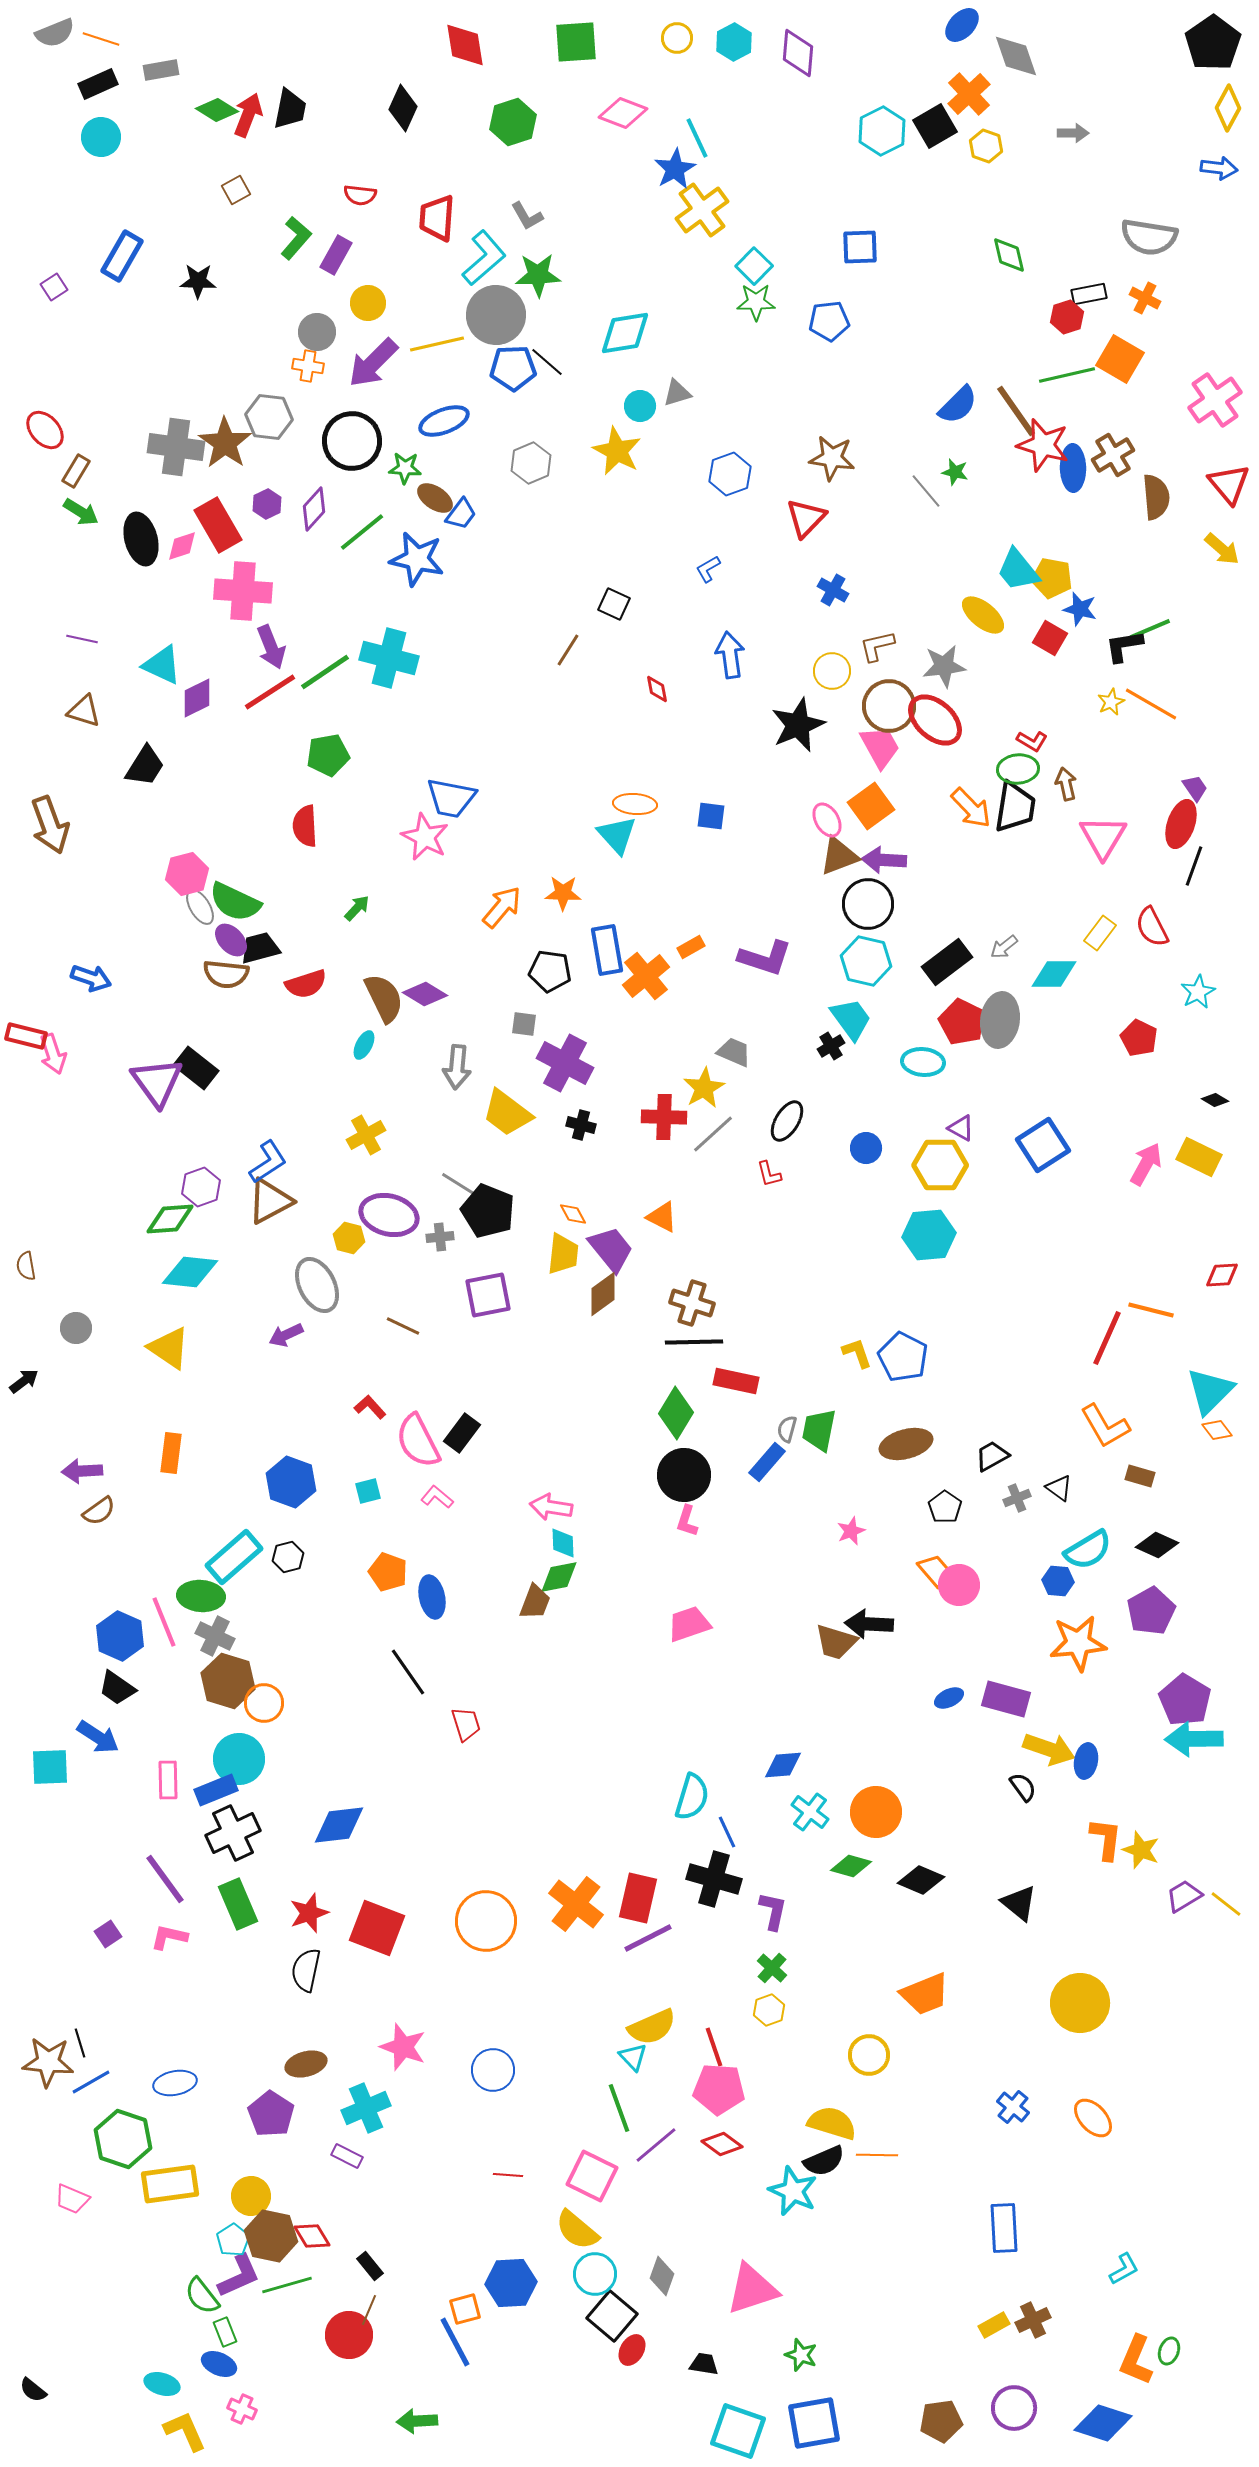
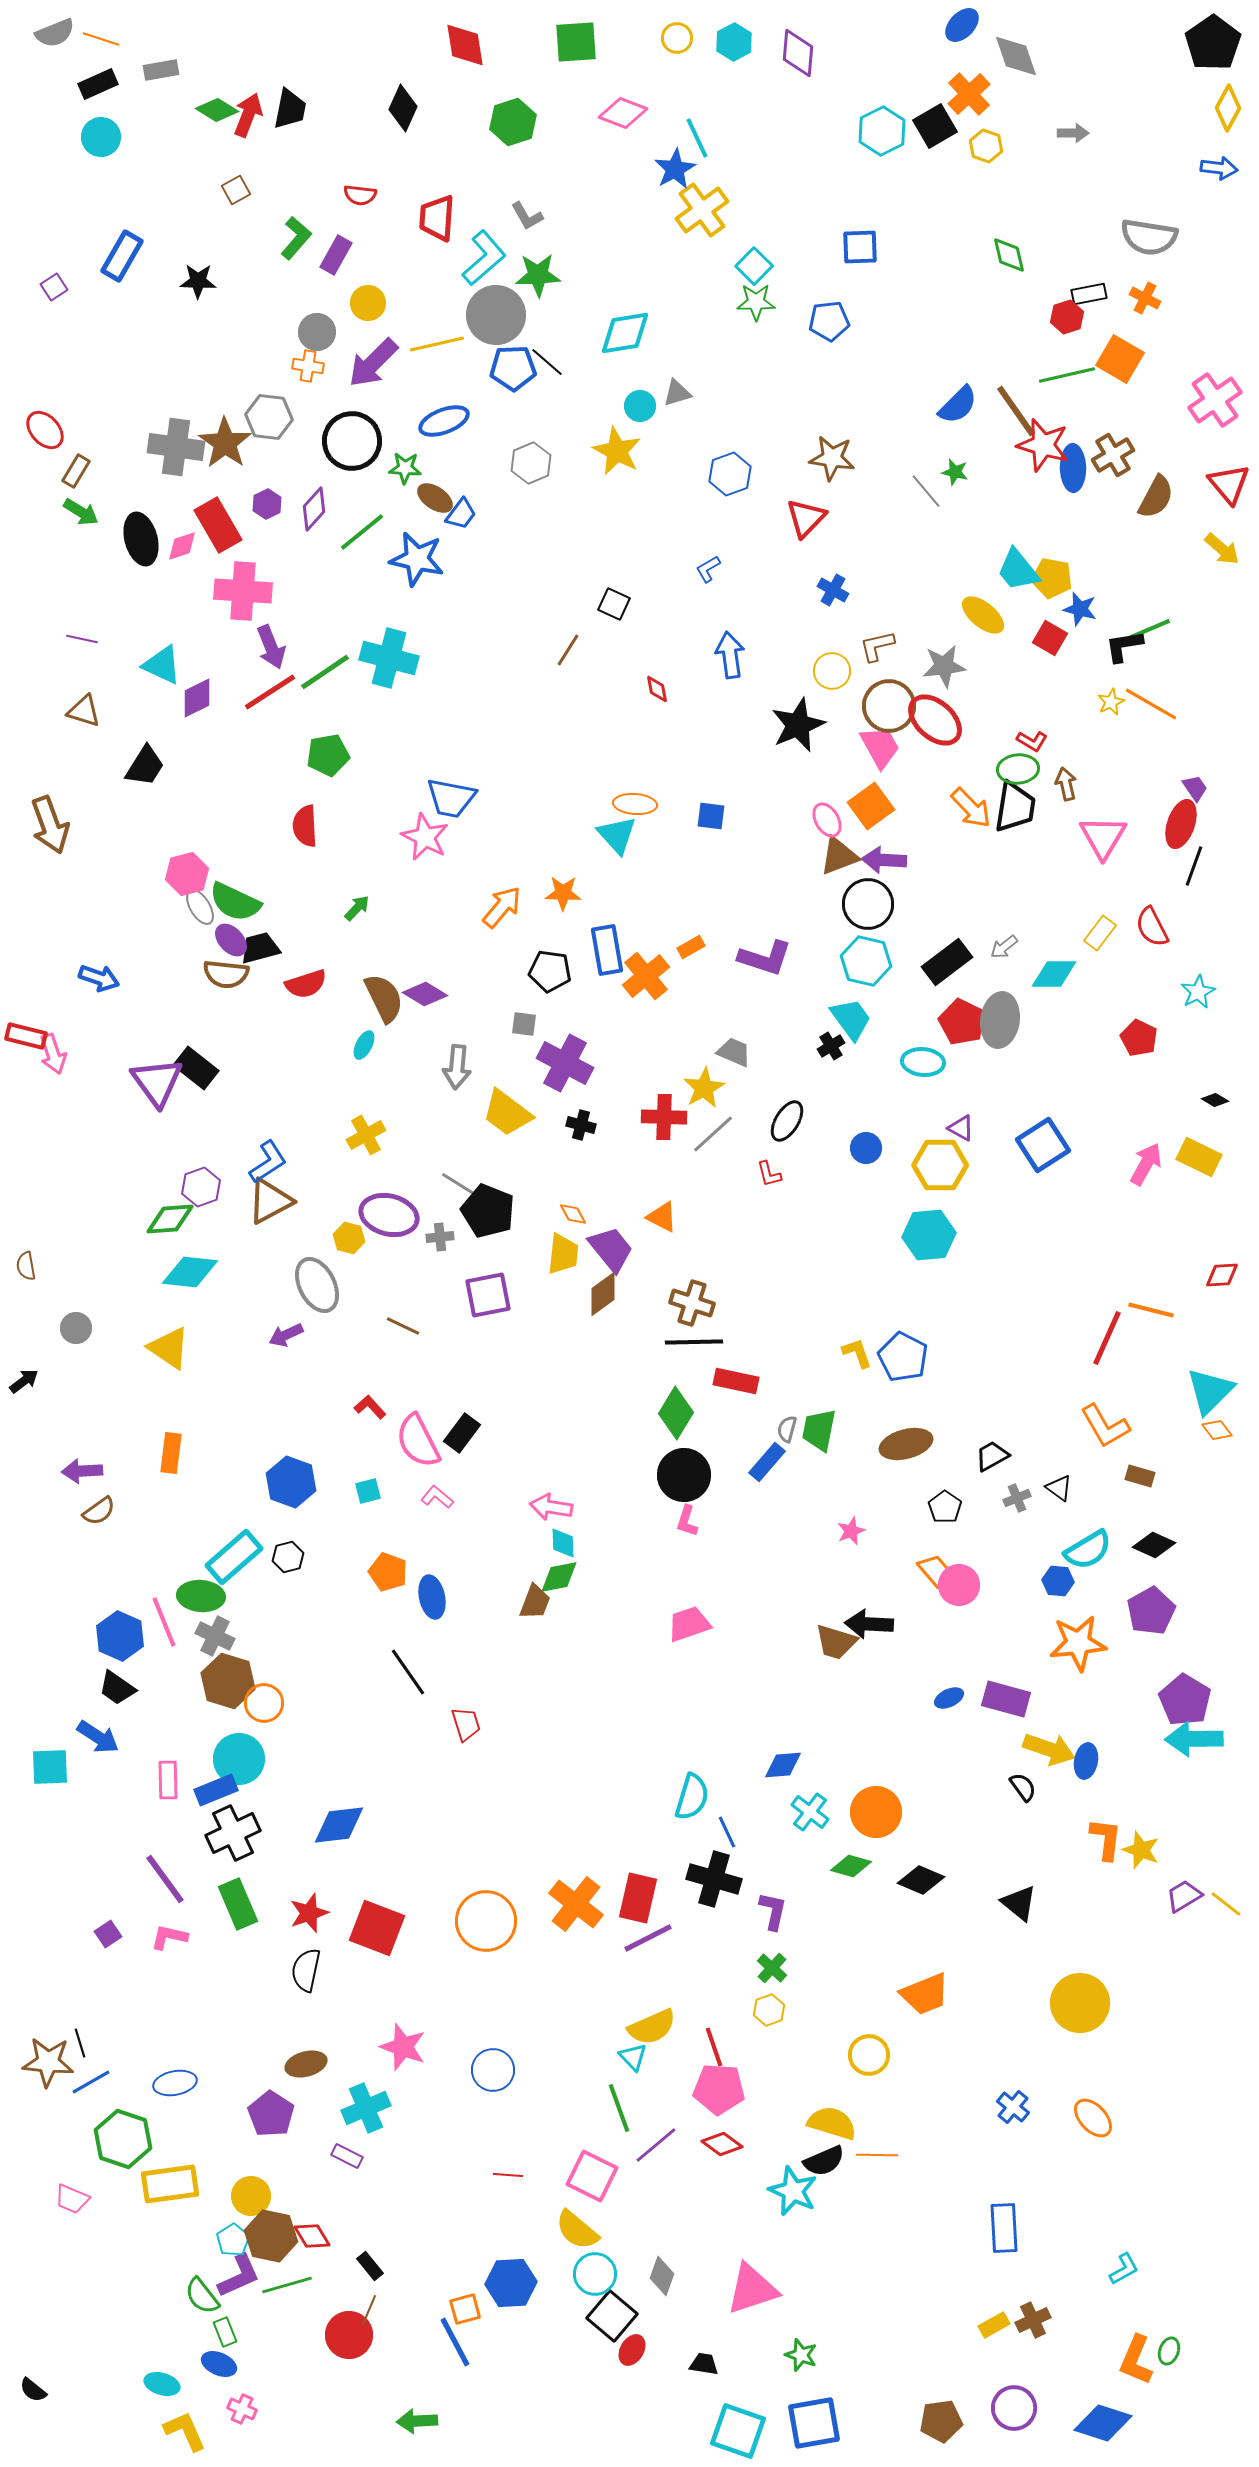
brown semicircle at (1156, 497): rotated 33 degrees clockwise
blue arrow at (91, 978): moved 8 px right
black diamond at (1157, 1545): moved 3 px left
